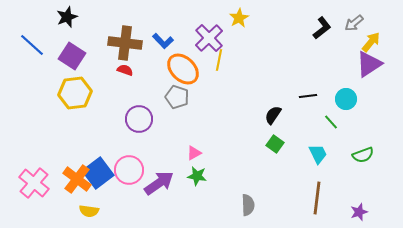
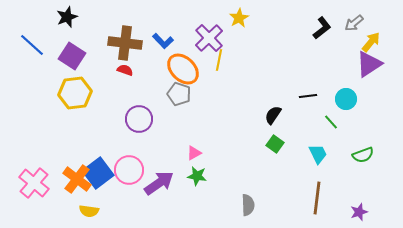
gray pentagon: moved 2 px right, 3 px up
